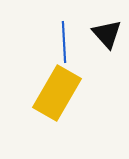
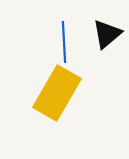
black triangle: rotated 32 degrees clockwise
